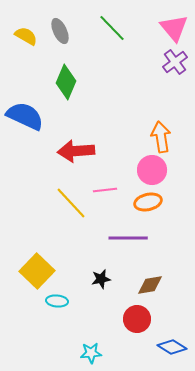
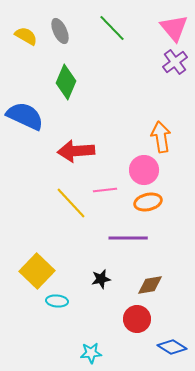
pink circle: moved 8 px left
